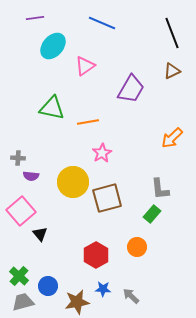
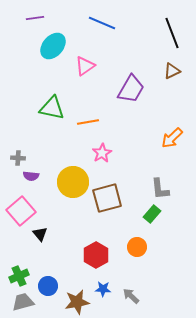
green cross: rotated 24 degrees clockwise
